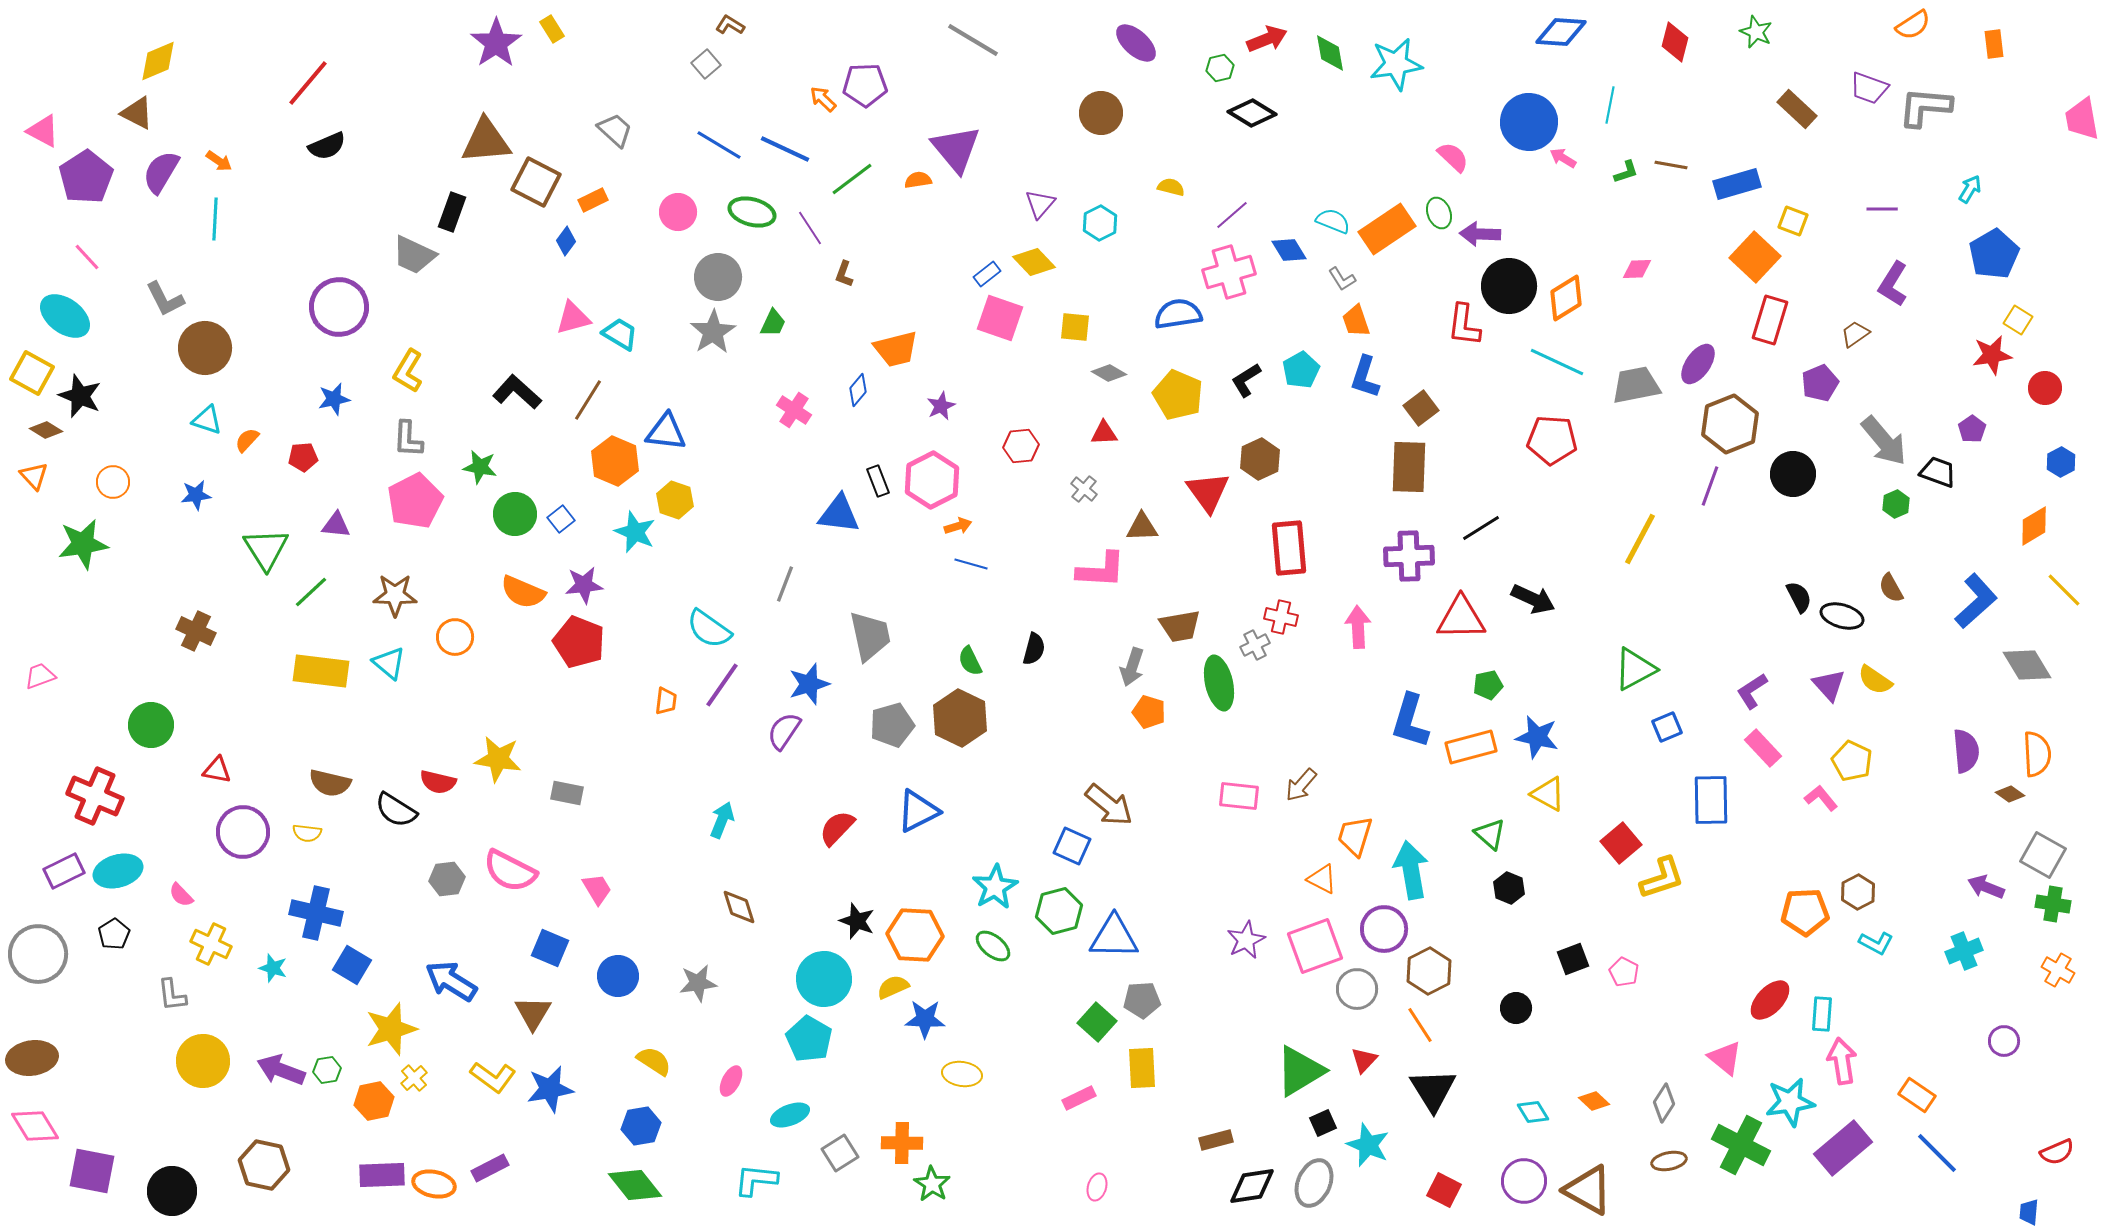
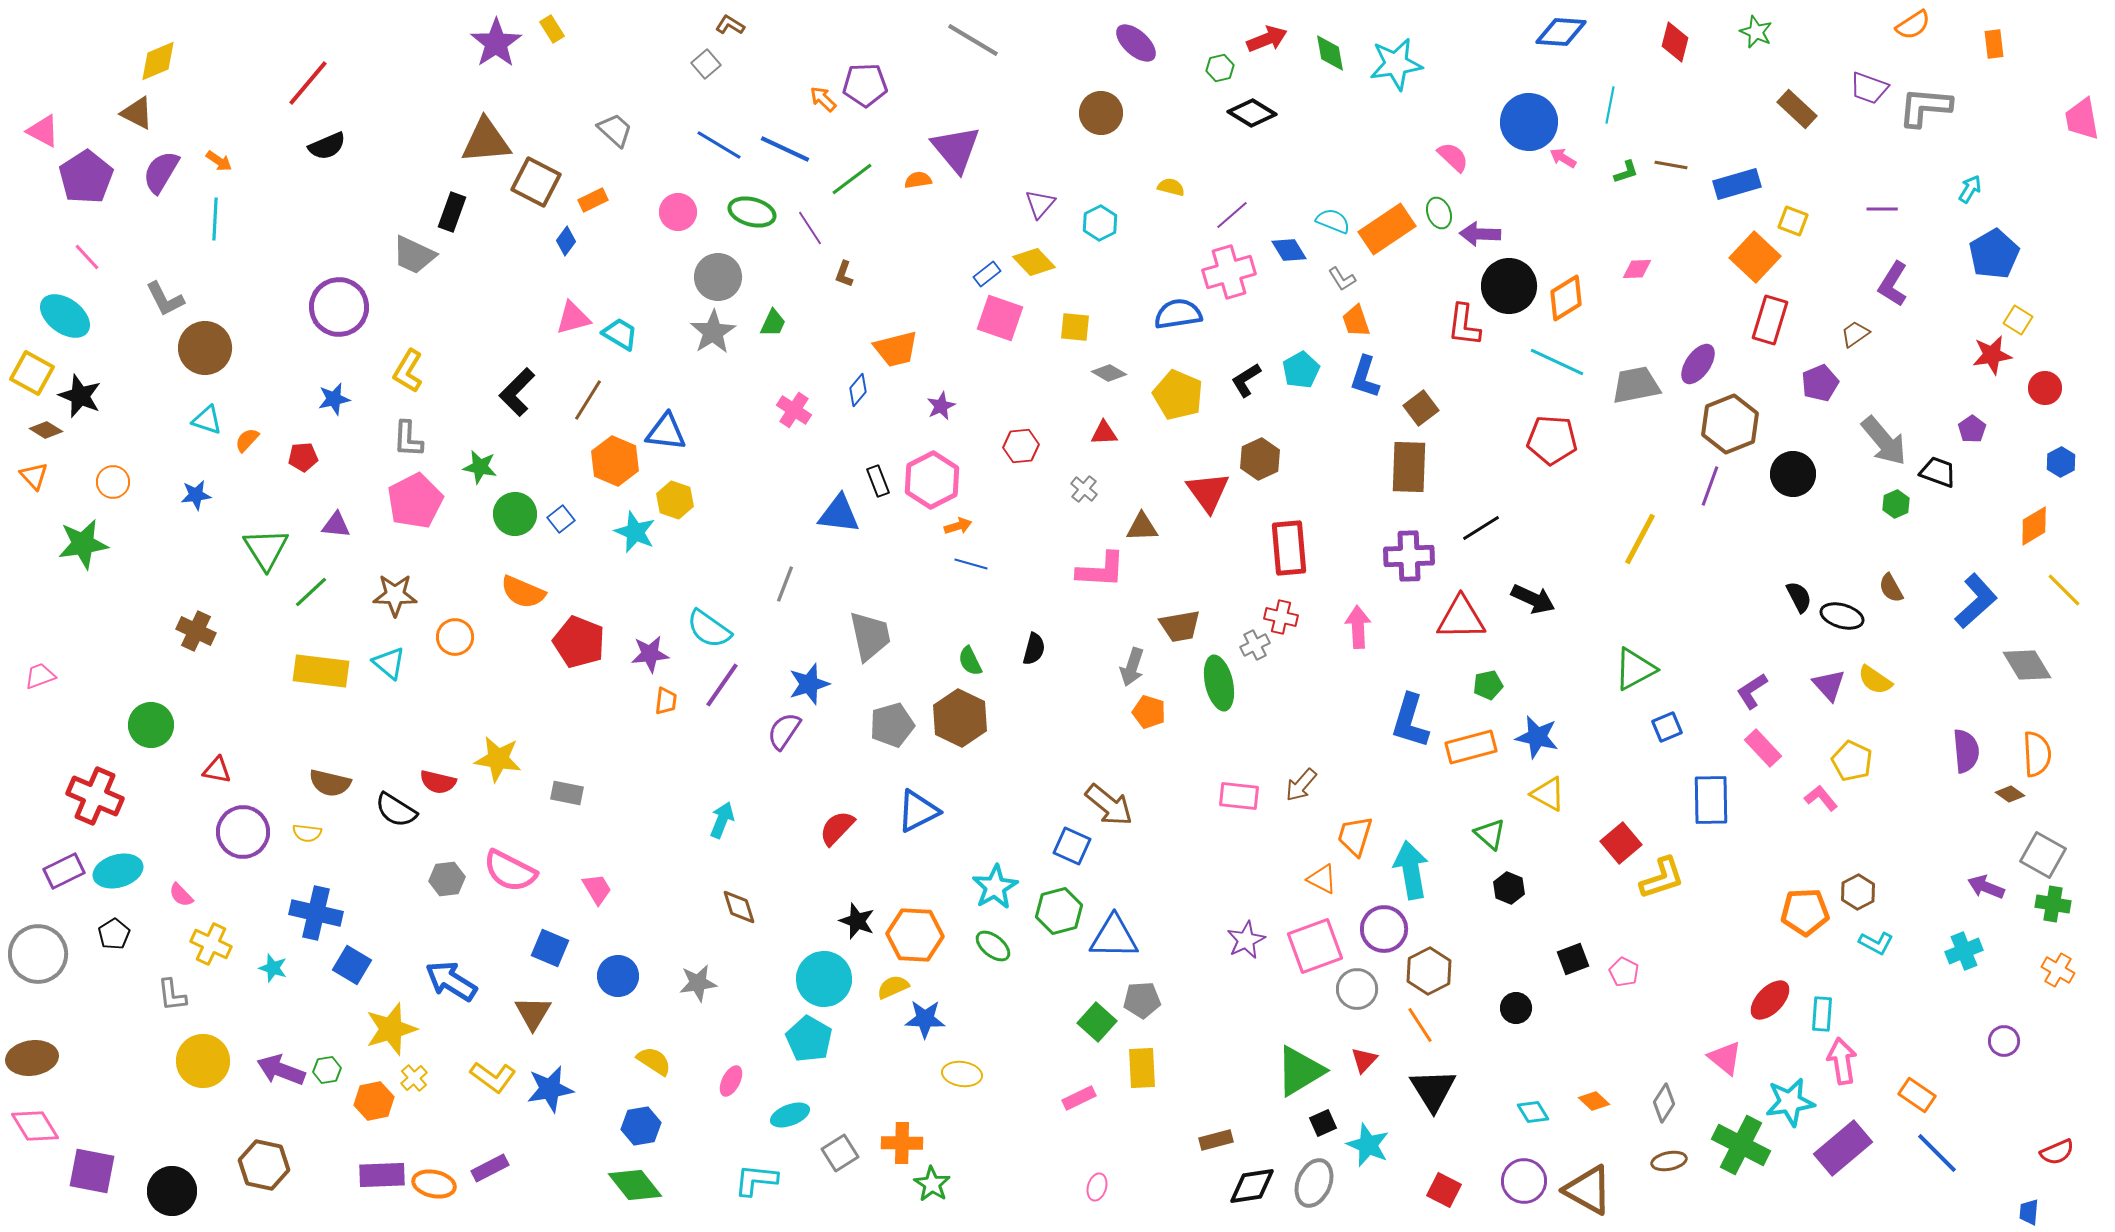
black L-shape at (517, 392): rotated 87 degrees counterclockwise
purple star at (584, 585): moved 66 px right, 69 px down
